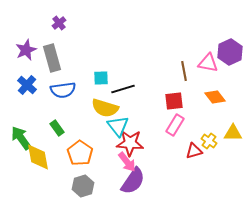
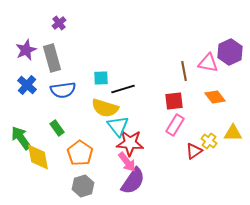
red triangle: rotated 18 degrees counterclockwise
